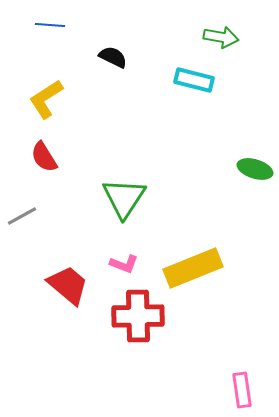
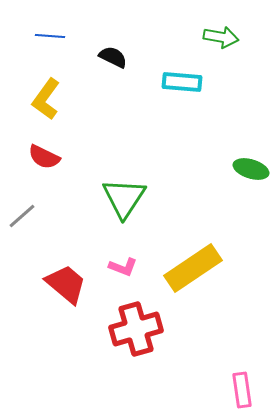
blue line: moved 11 px down
cyan rectangle: moved 12 px left, 2 px down; rotated 9 degrees counterclockwise
yellow L-shape: rotated 21 degrees counterclockwise
red semicircle: rotated 32 degrees counterclockwise
green ellipse: moved 4 px left
gray line: rotated 12 degrees counterclockwise
pink L-shape: moved 1 px left, 3 px down
yellow rectangle: rotated 12 degrees counterclockwise
red trapezoid: moved 2 px left, 1 px up
red cross: moved 2 px left, 13 px down; rotated 15 degrees counterclockwise
